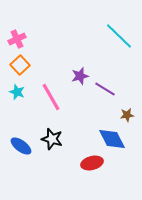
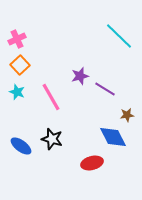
blue diamond: moved 1 px right, 2 px up
